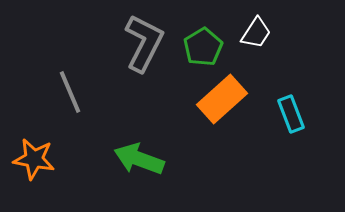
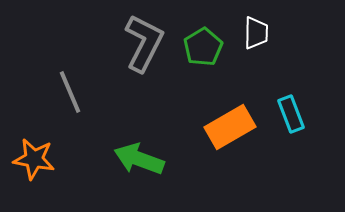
white trapezoid: rotated 32 degrees counterclockwise
orange rectangle: moved 8 px right, 28 px down; rotated 12 degrees clockwise
